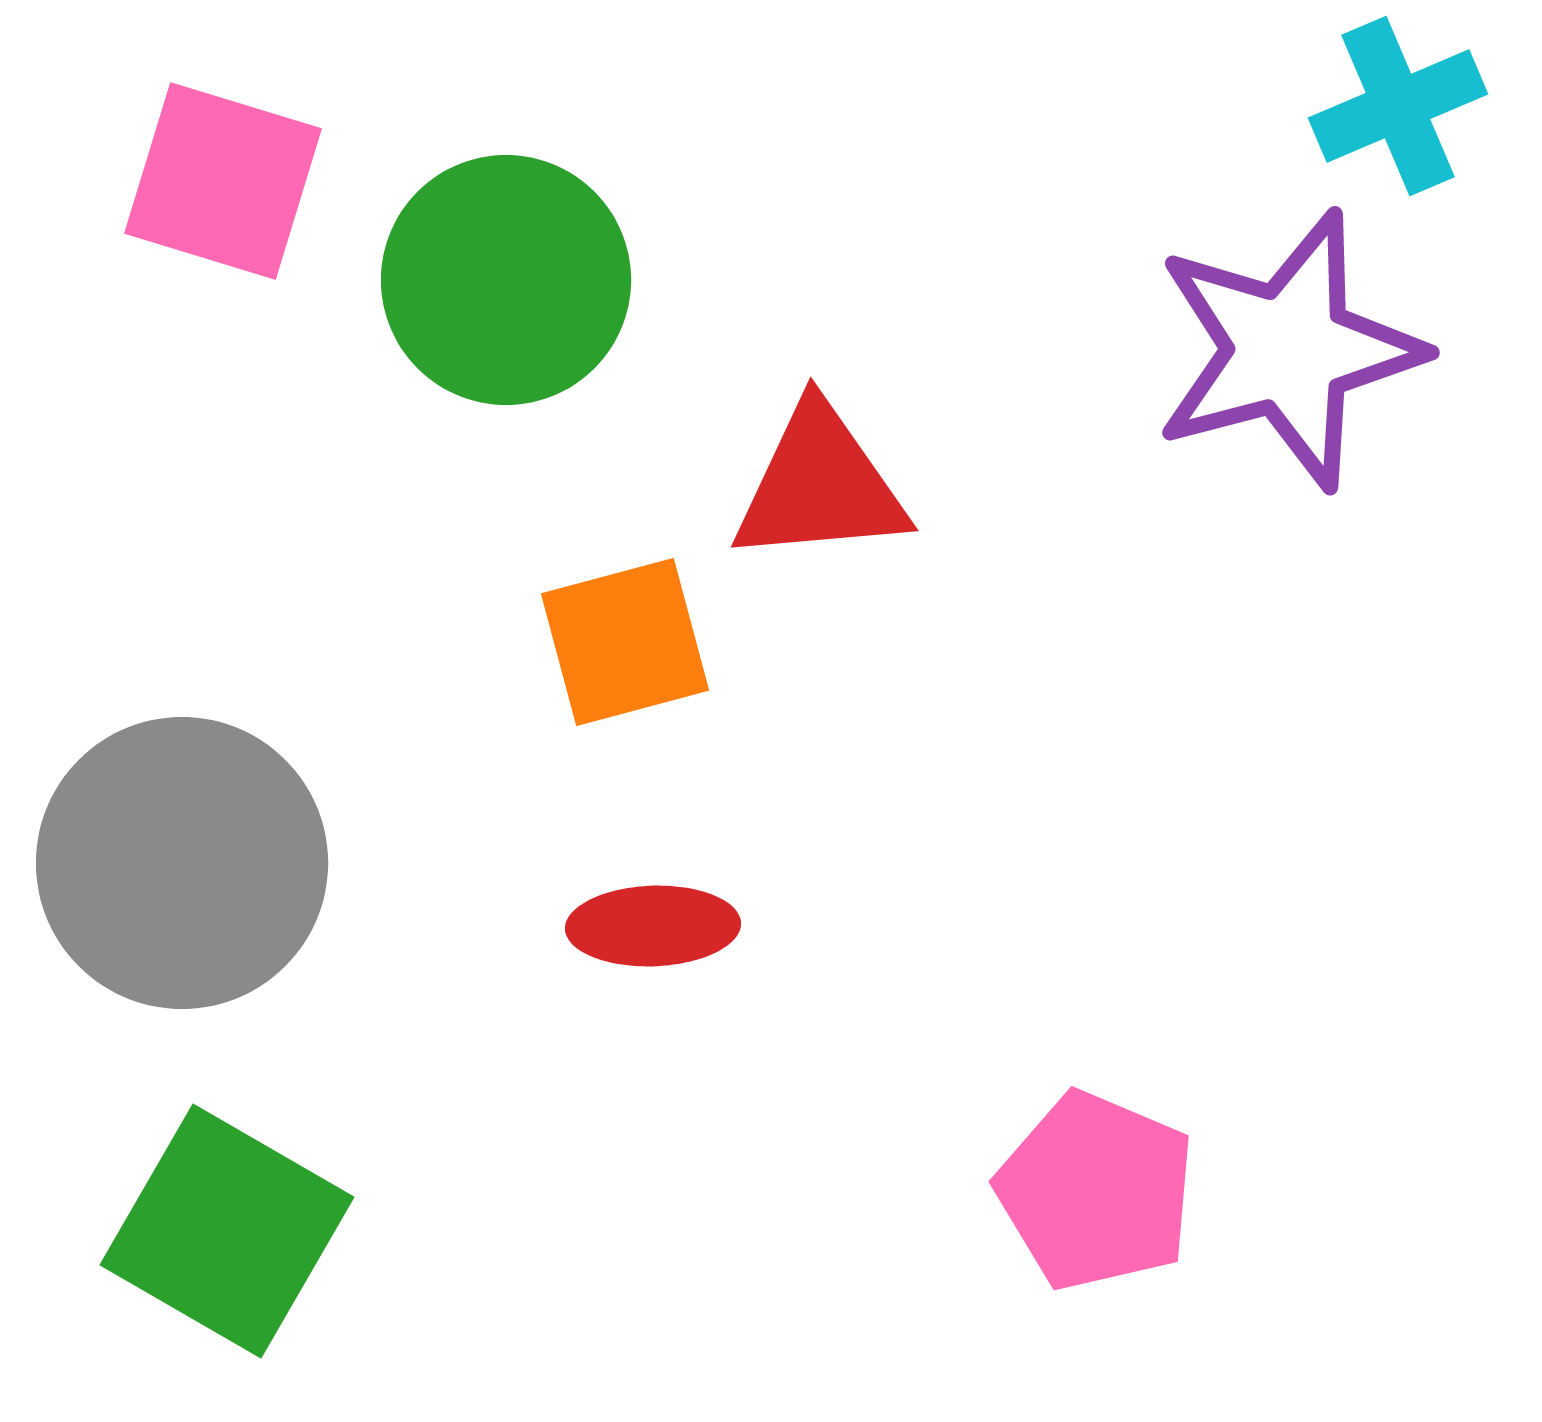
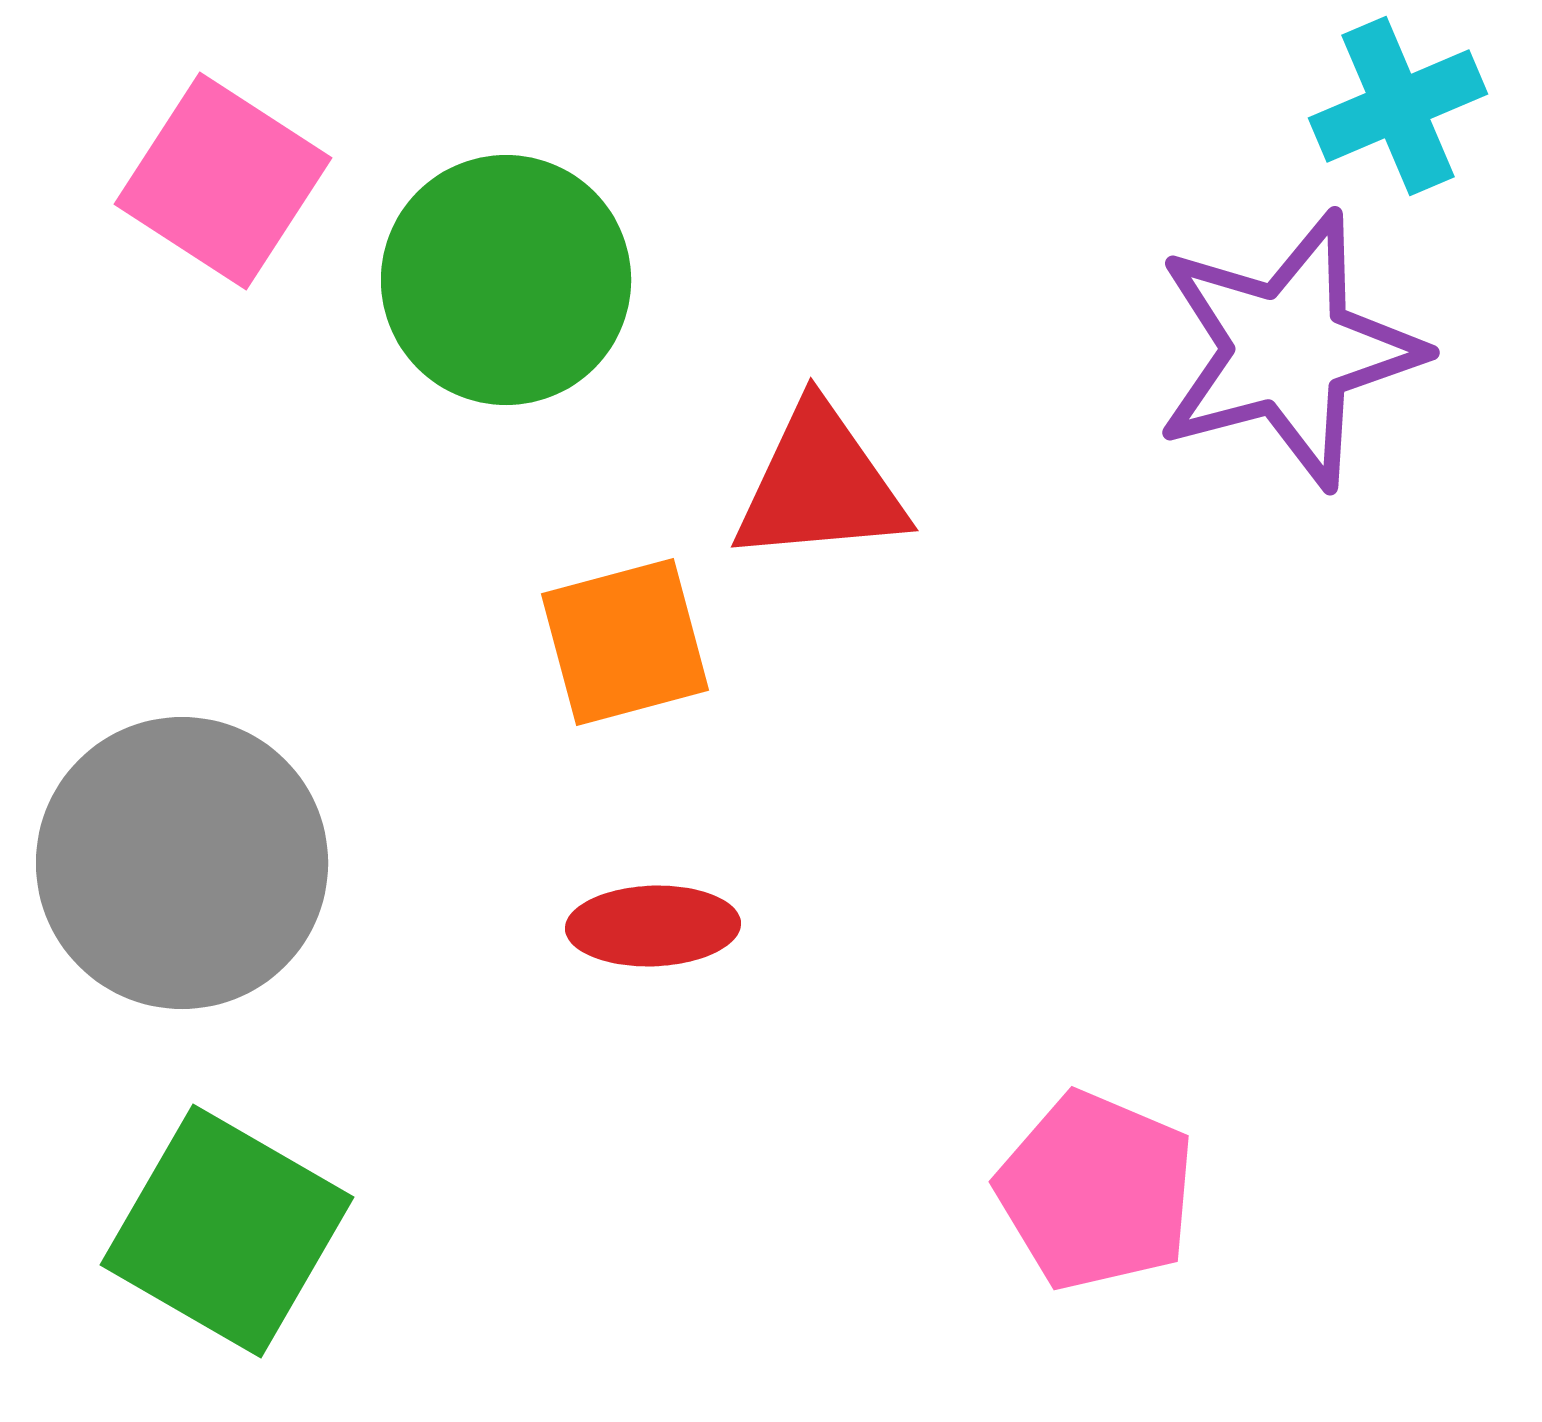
pink square: rotated 16 degrees clockwise
